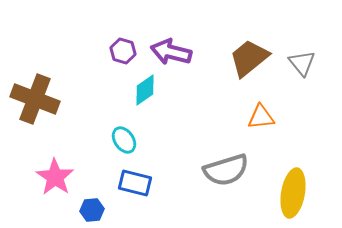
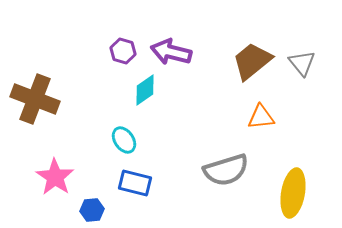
brown trapezoid: moved 3 px right, 3 px down
